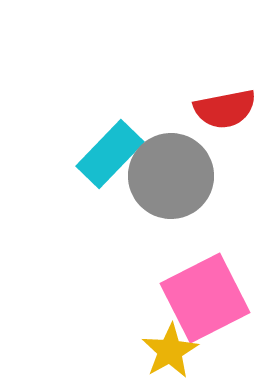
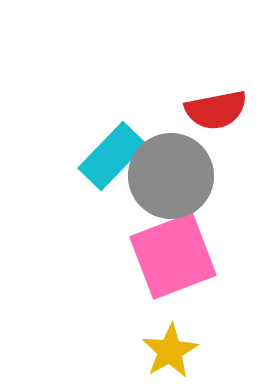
red semicircle: moved 9 px left, 1 px down
cyan rectangle: moved 2 px right, 2 px down
pink square: moved 32 px left, 42 px up; rotated 6 degrees clockwise
